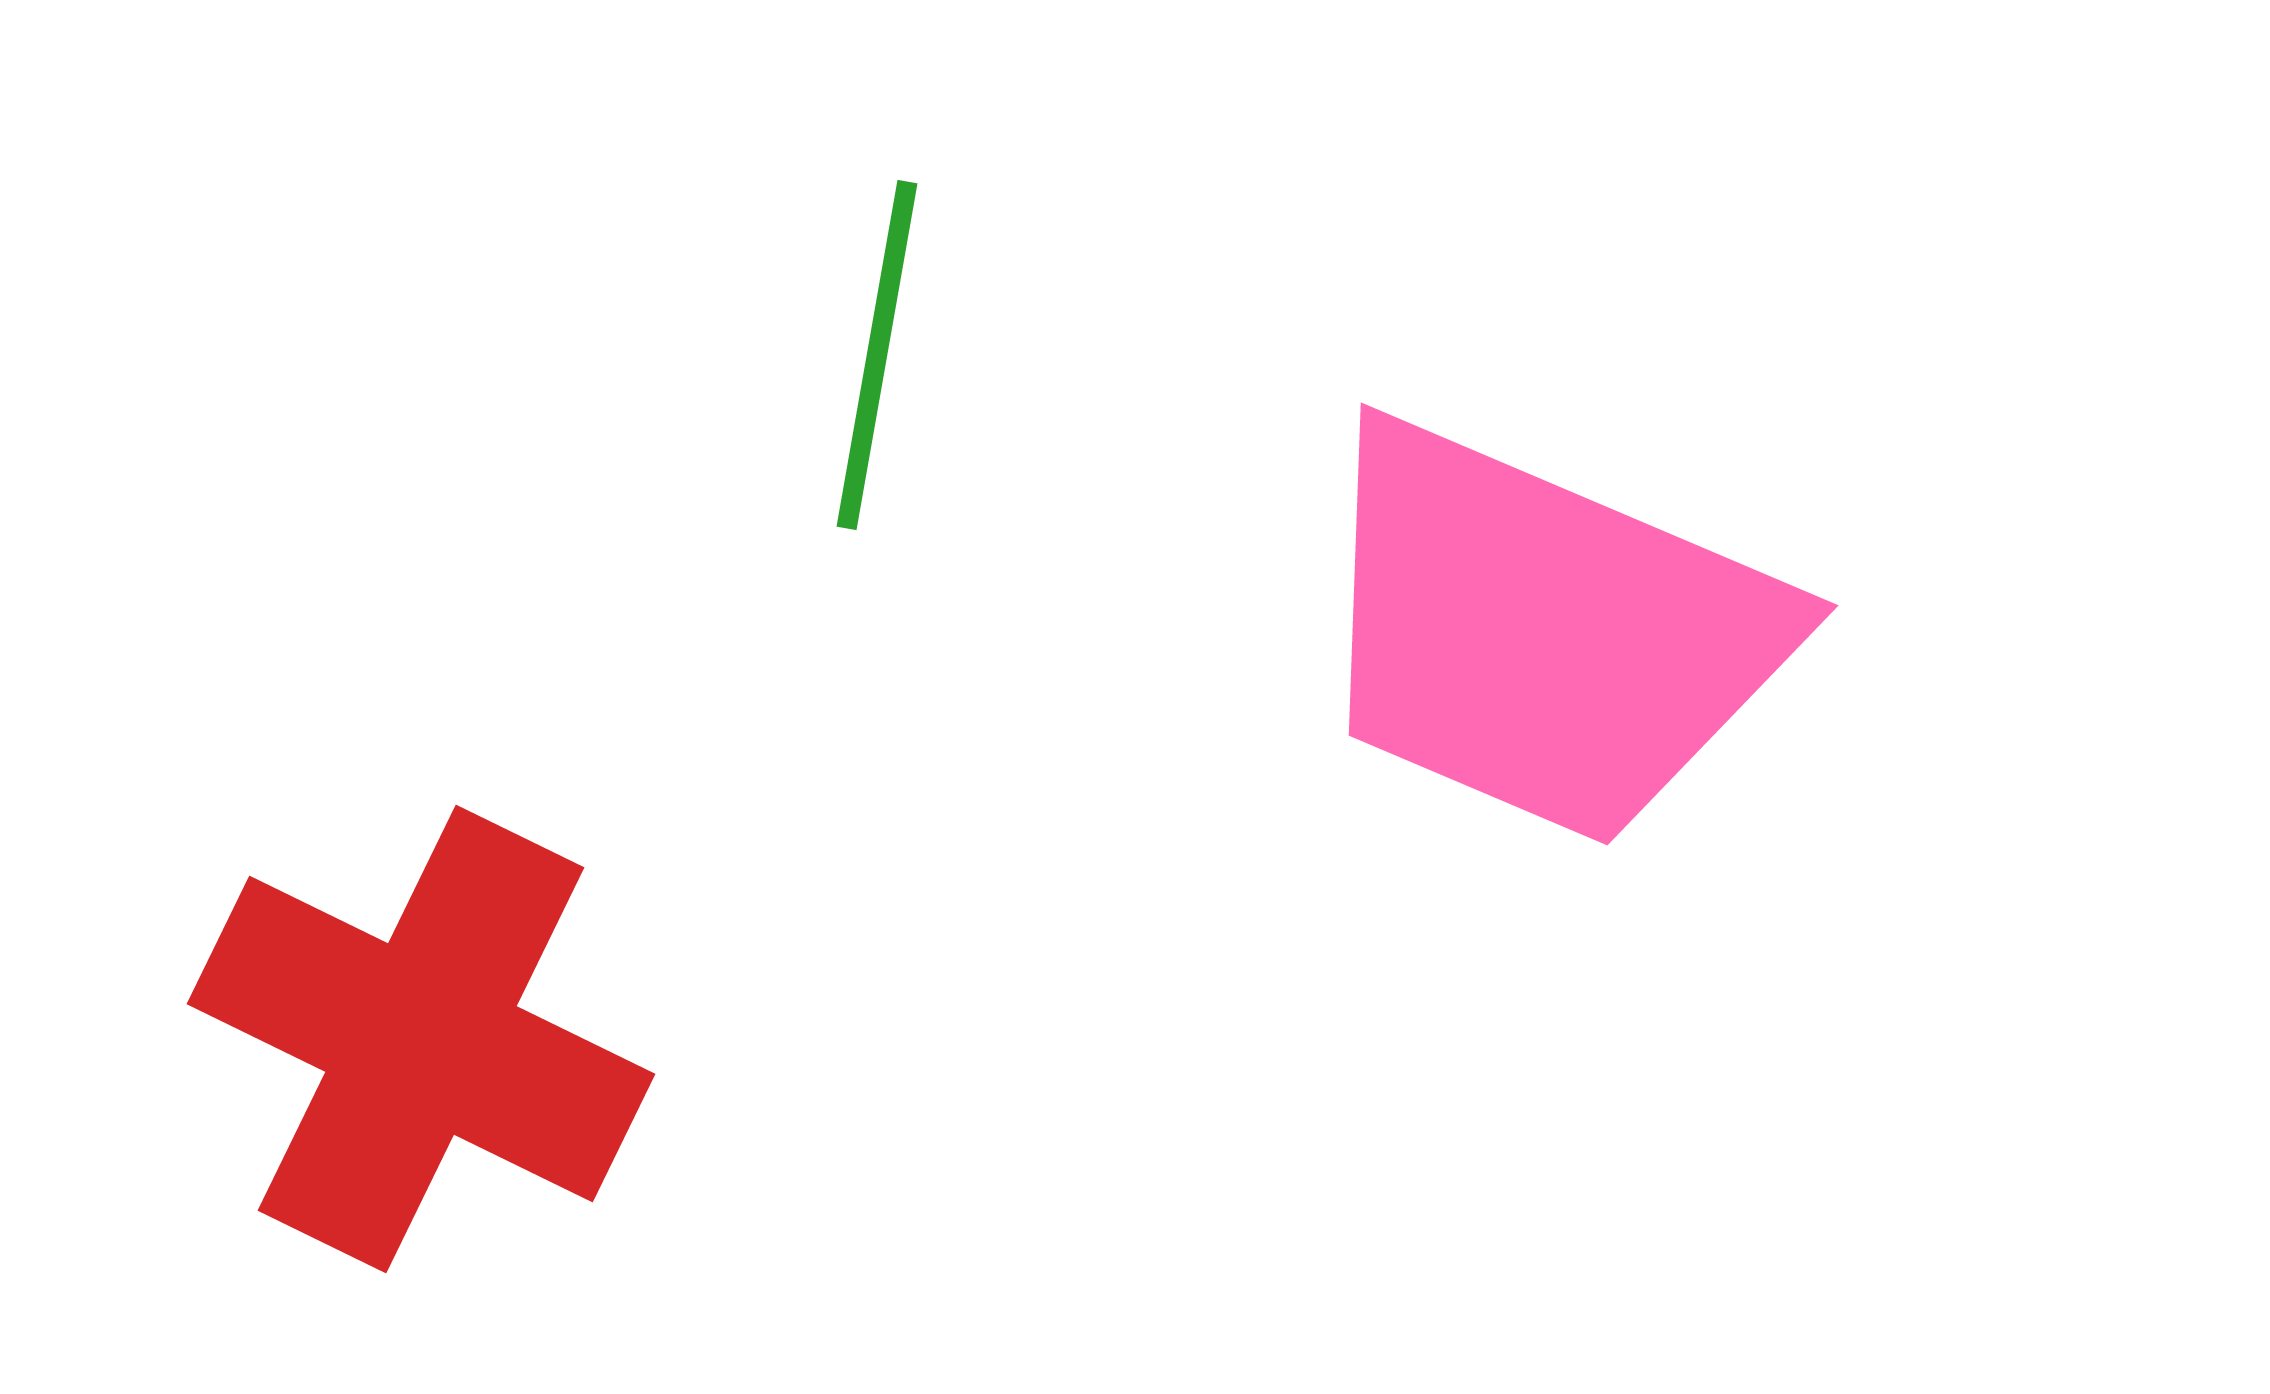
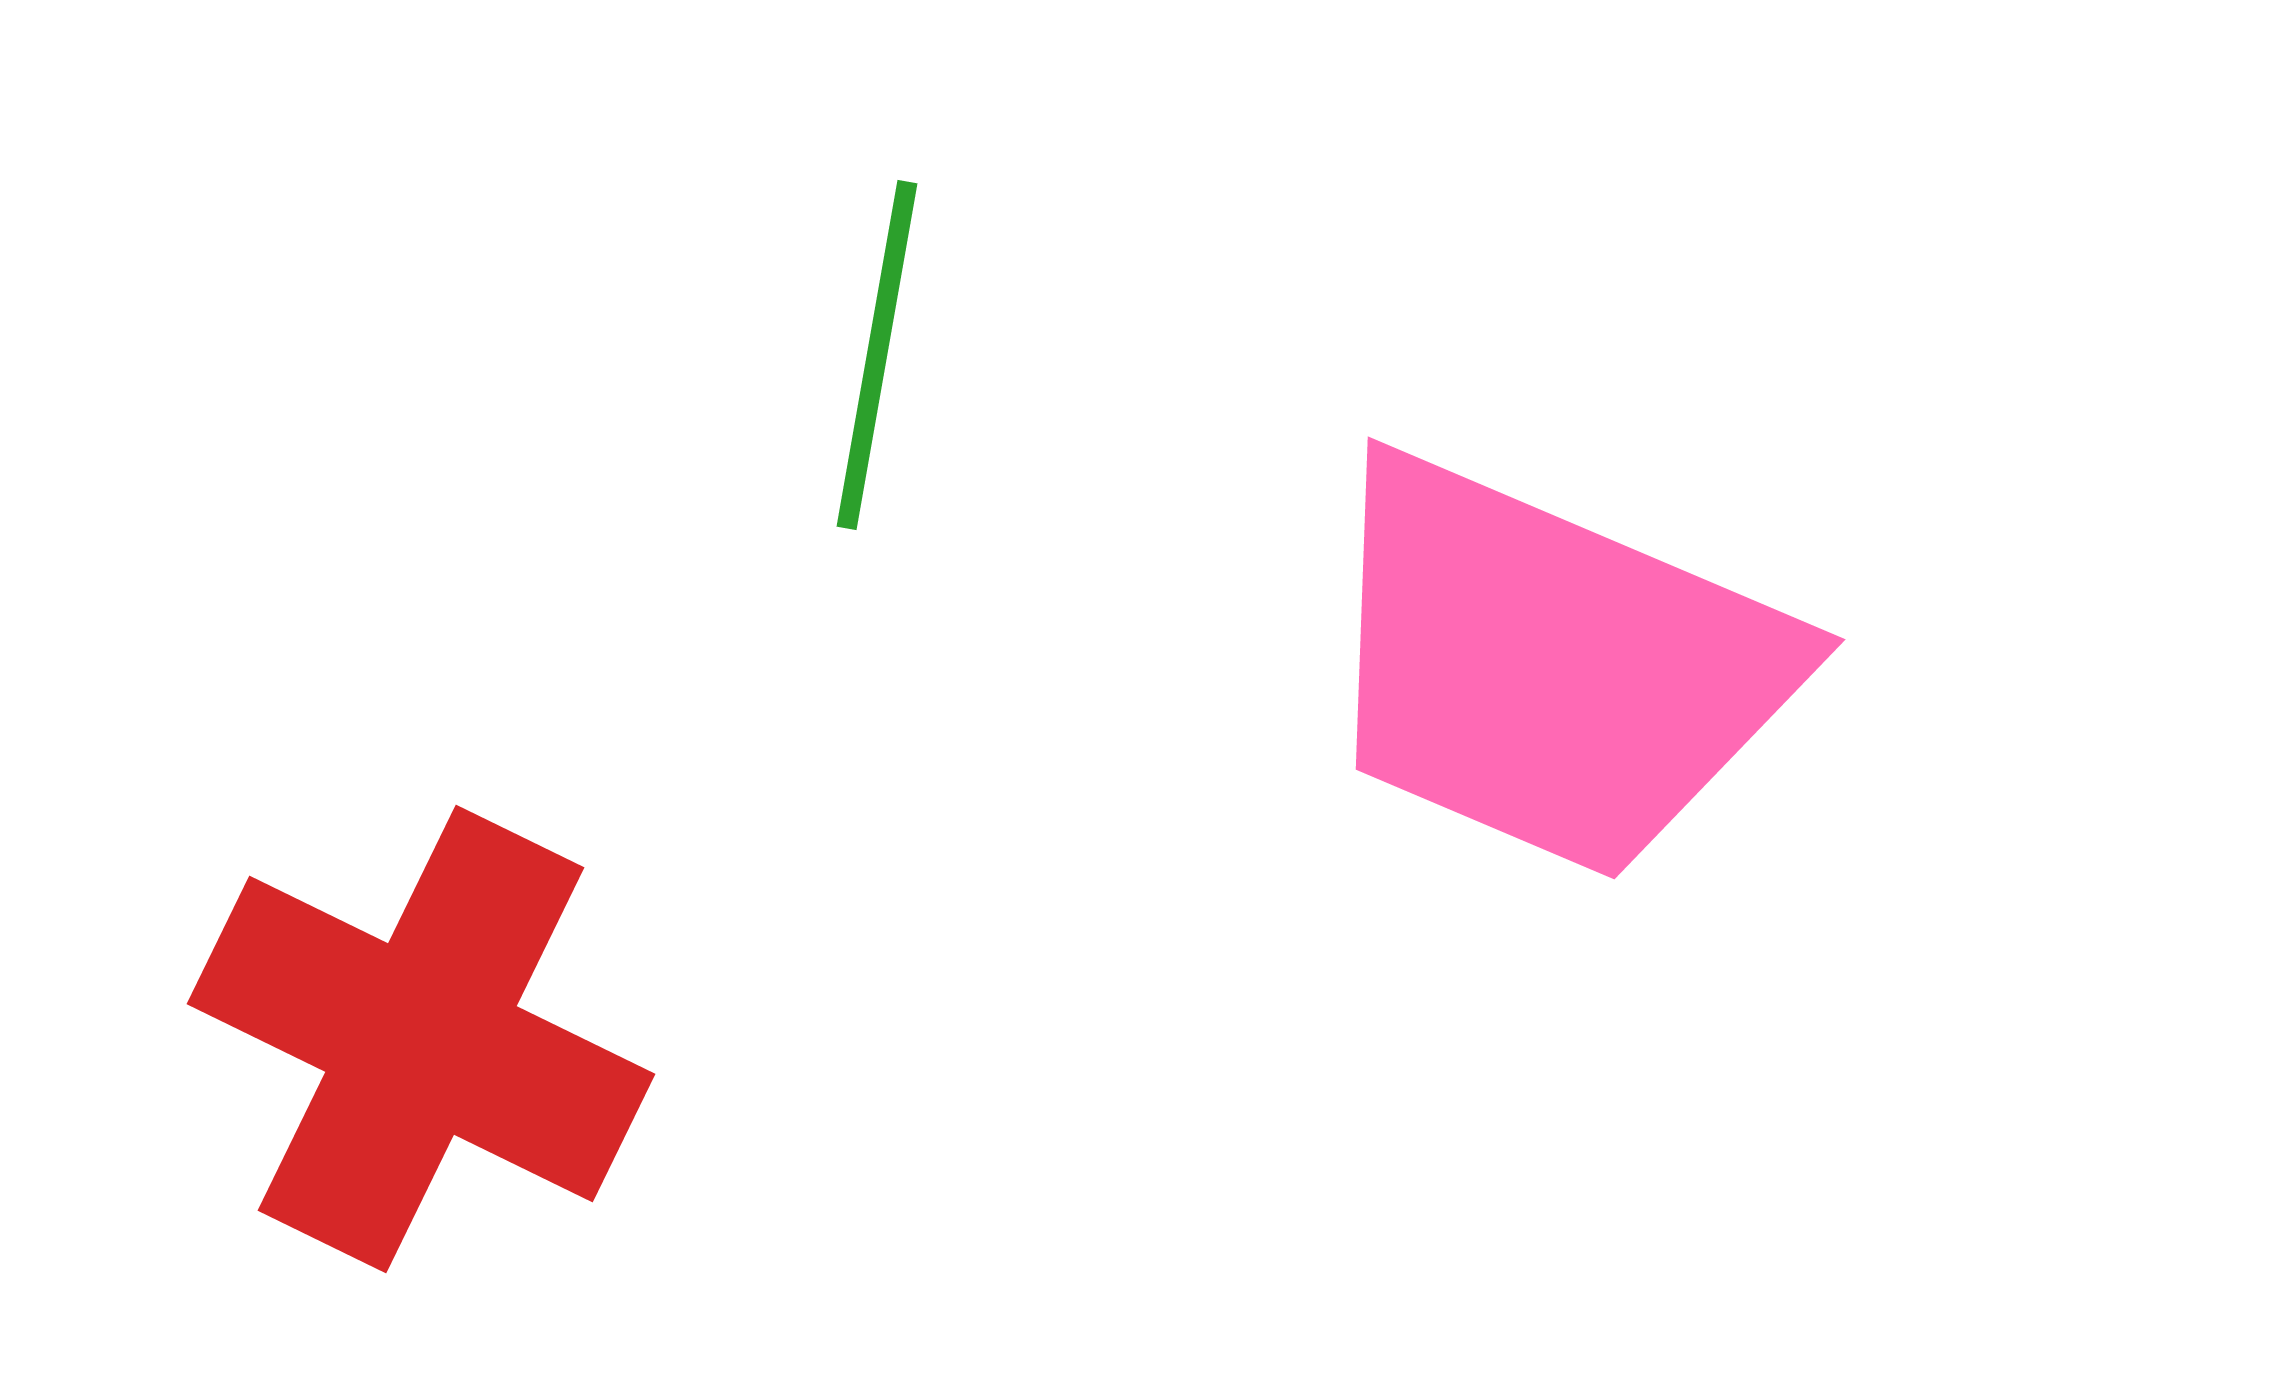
pink trapezoid: moved 7 px right, 34 px down
